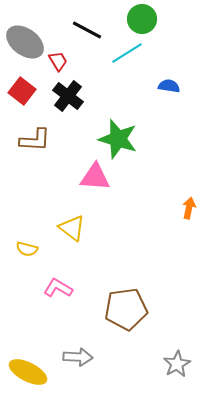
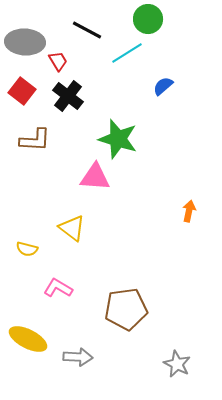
green circle: moved 6 px right
gray ellipse: rotated 33 degrees counterclockwise
blue semicircle: moved 6 px left; rotated 50 degrees counterclockwise
orange arrow: moved 3 px down
gray star: rotated 16 degrees counterclockwise
yellow ellipse: moved 33 px up
